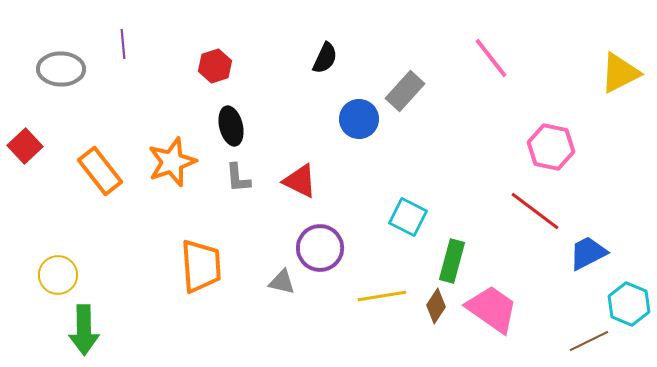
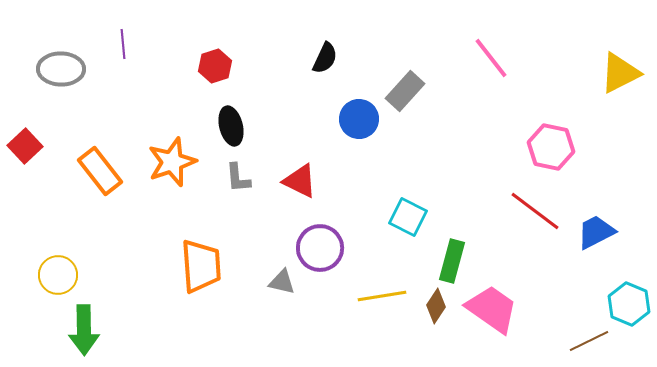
blue trapezoid: moved 8 px right, 21 px up
